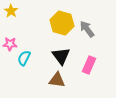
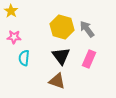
yellow hexagon: moved 4 px down
pink star: moved 4 px right, 7 px up
cyan semicircle: rotated 21 degrees counterclockwise
pink rectangle: moved 6 px up
brown triangle: moved 1 px down; rotated 12 degrees clockwise
